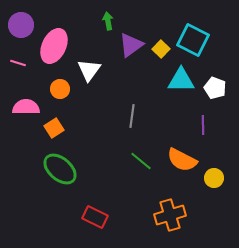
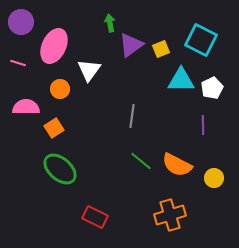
green arrow: moved 2 px right, 2 px down
purple circle: moved 3 px up
cyan square: moved 8 px right
yellow square: rotated 24 degrees clockwise
white pentagon: moved 3 px left; rotated 25 degrees clockwise
orange semicircle: moved 5 px left, 5 px down
